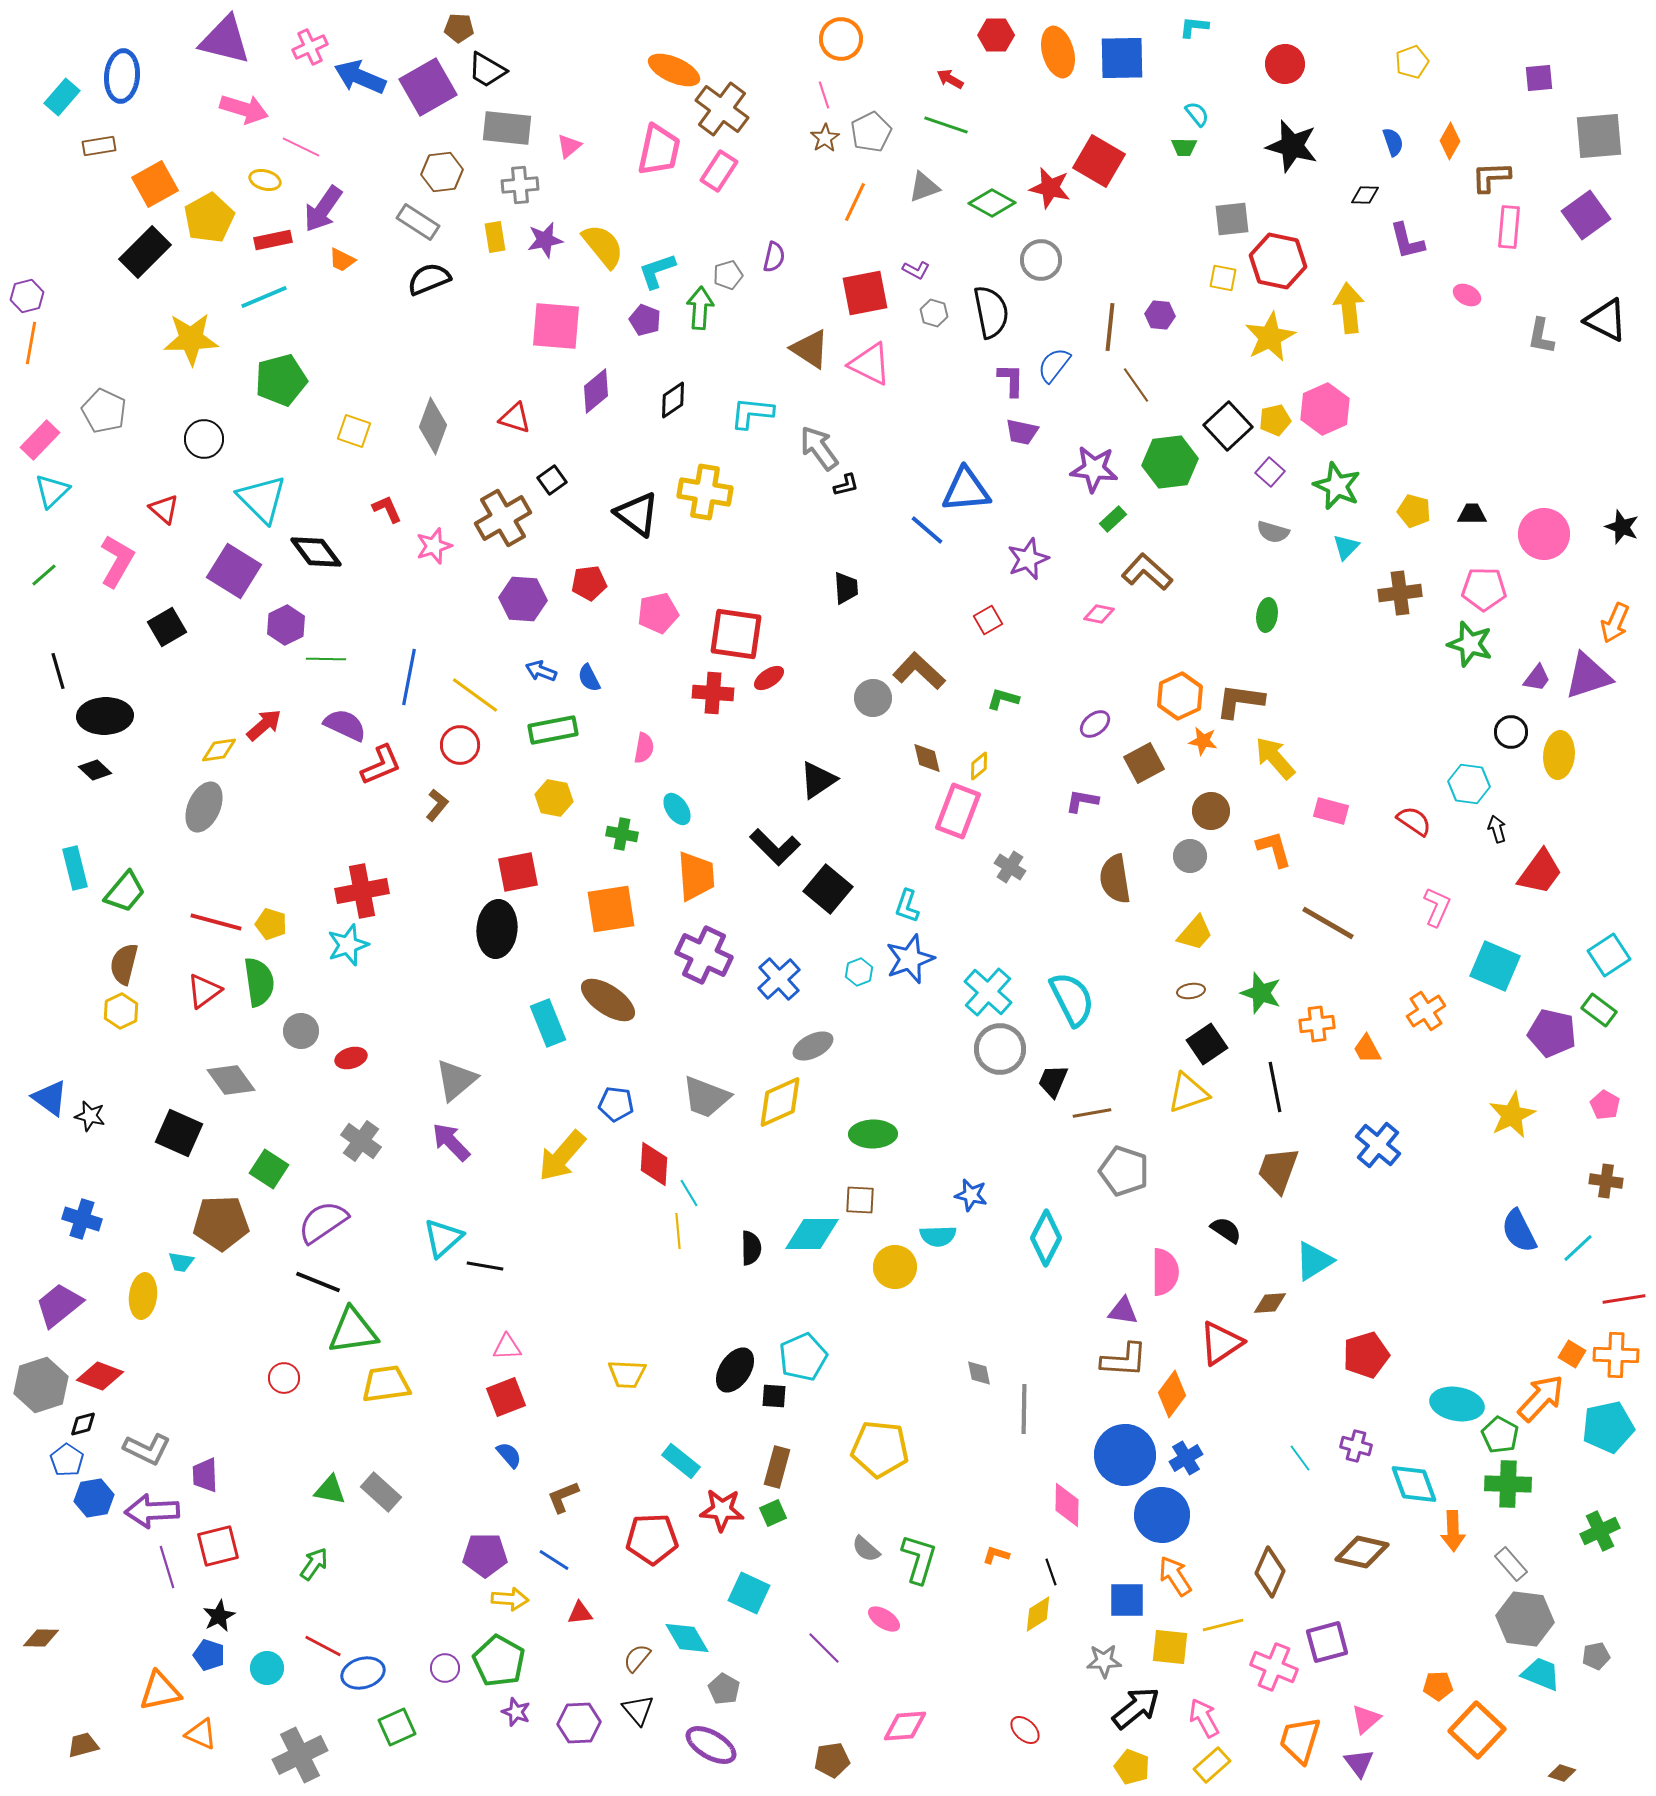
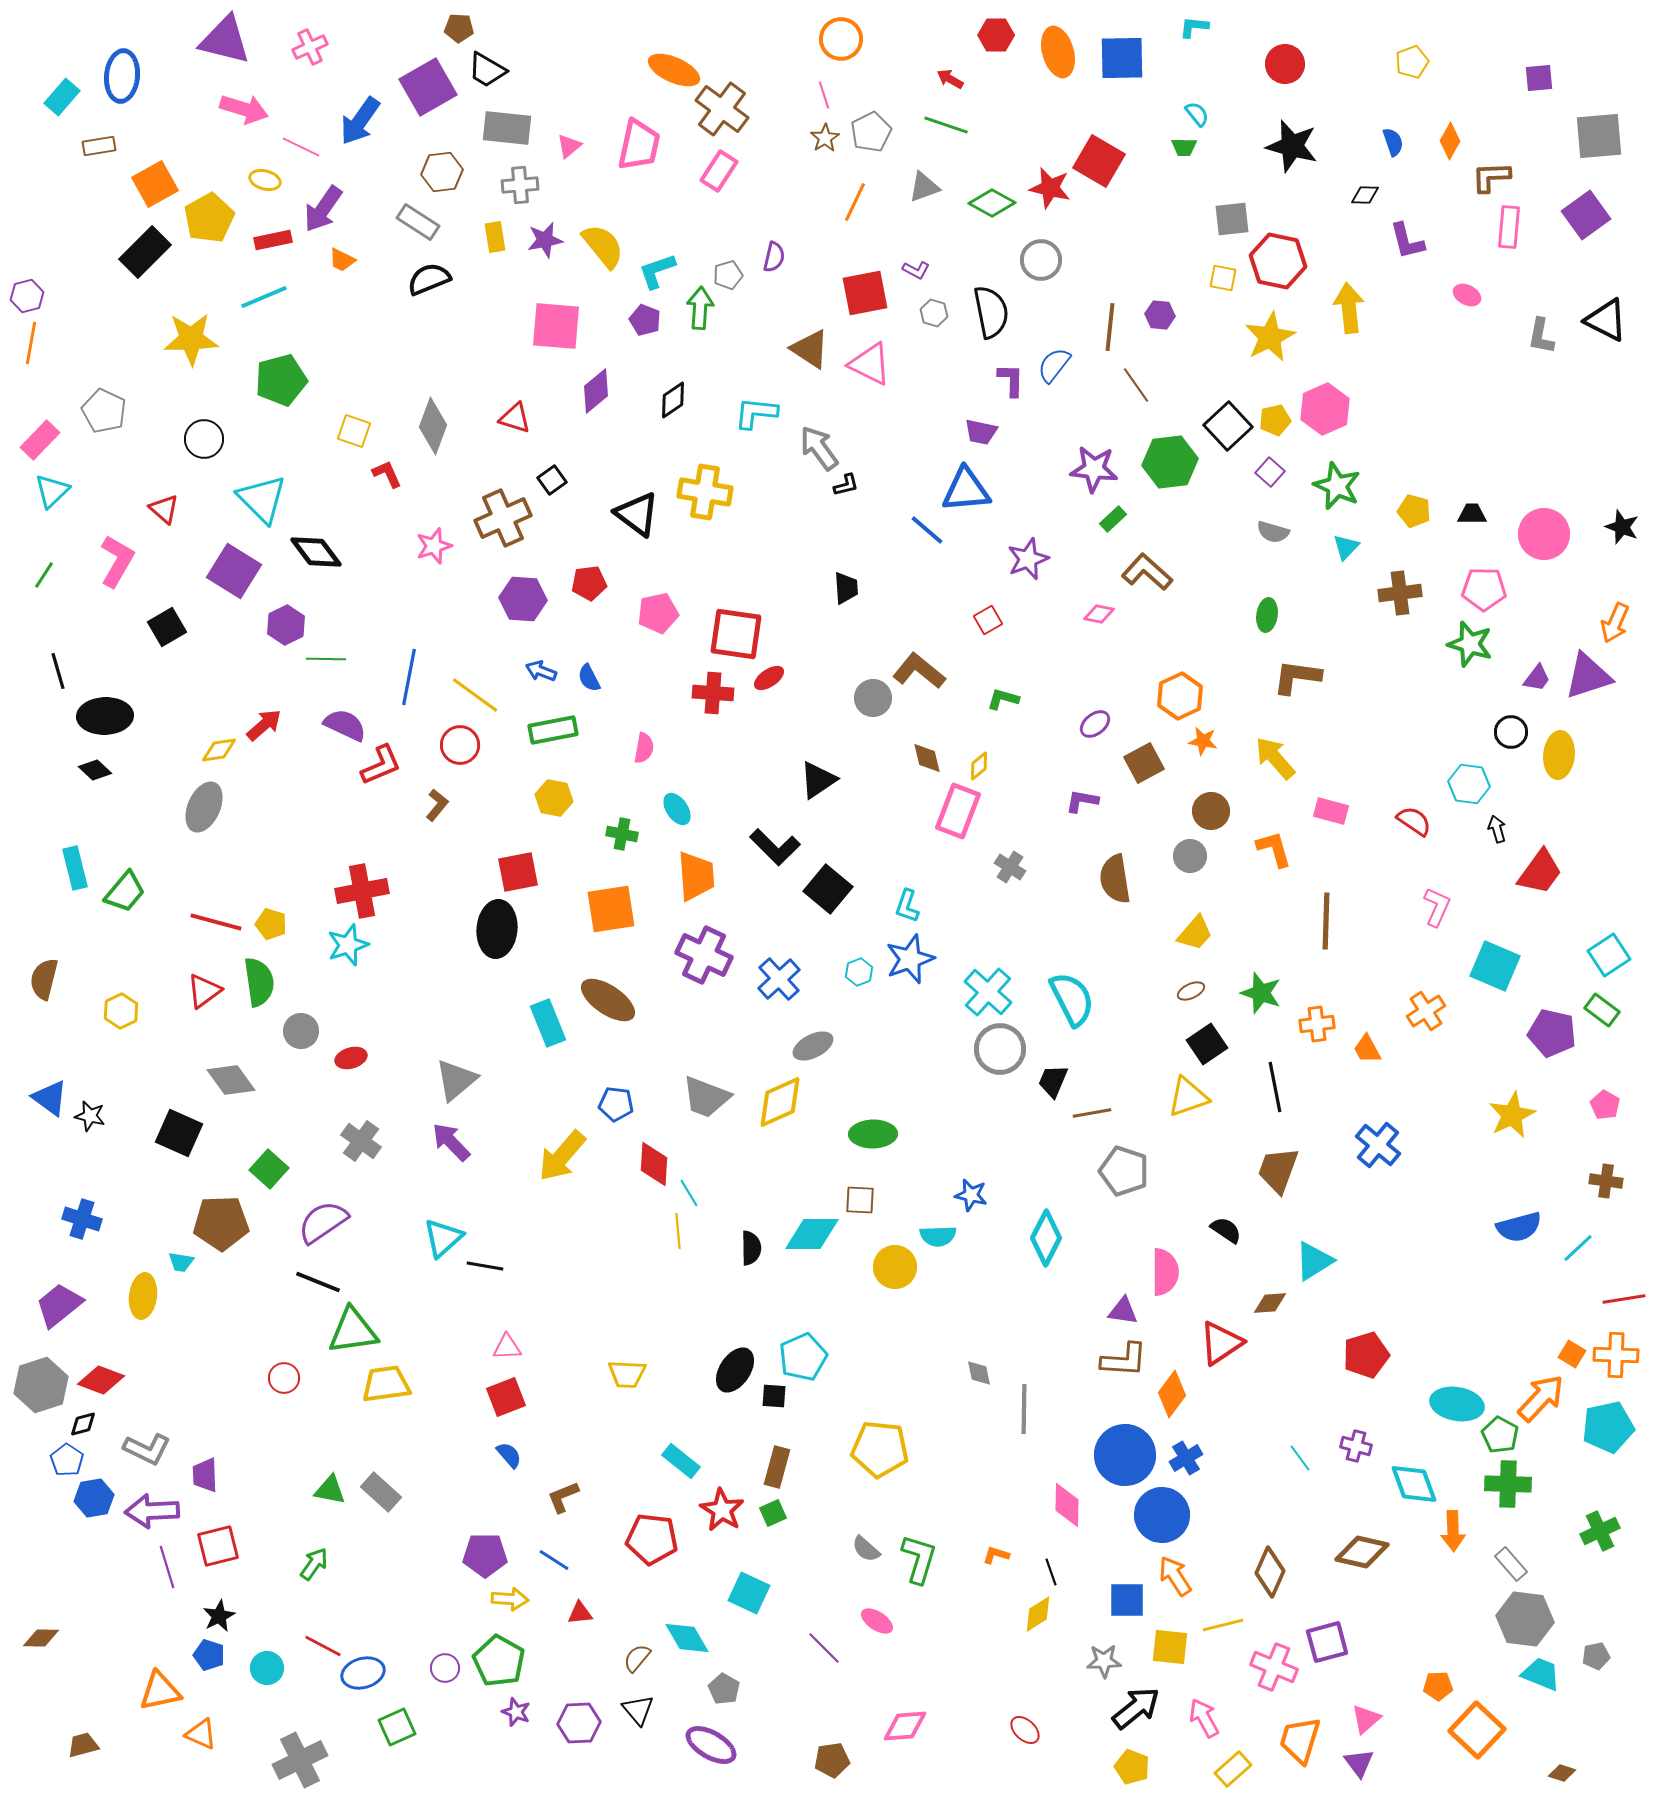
blue arrow at (360, 77): moved 44 px down; rotated 78 degrees counterclockwise
pink trapezoid at (659, 150): moved 20 px left, 5 px up
cyan L-shape at (752, 413): moved 4 px right
purple trapezoid at (1022, 432): moved 41 px left
red L-shape at (387, 509): moved 35 px up
brown cross at (503, 518): rotated 6 degrees clockwise
green line at (44, 575): rotated 16 degrees counterclockwise
brown L-shape at (919, 671): rotated 4 degrees counterclockwise
brown L-shape at (1240, 701): moved 57 px right, 24 px up
brown line at (1328, 923): moved 2 px left, 2 px up; rotated 62 degrees clockwise
brown semicircle at (124, 964): moved 80 px left, 15 px down
brown ellipse at (1191, 991): rotated 16 degrees counterclockwise
green rectangle at (1599, 1010): moved 3 px right
yellow triangle at (1188, 1093): moved 4 px down
green square at (269, 1169): rotated 9 degrees clockwise
blue semicircle at (1519, 1231): moved 4 px up; rotated 78 degrees counterclockwise
red diamond at (100, 1376): moved 1 px right, 4 px down
red star at (722, 1510): rotated 27 degrees clockwise
red pentagon at (652, 1539): rotated 9 degrees clockwise
pink ellipse at (884, 1619): moved 7 px left, 2 px down
gray cross at (300, 1755): moved 5 px down
yellow rectangle at (1212, 1765): moved 21 px right, 4 px down
